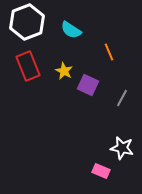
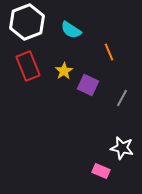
yellow star: rotated 12 degrees clockwise
